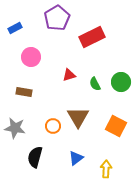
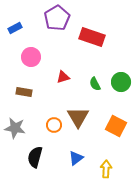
red rectangle: rotated 45 degrees clockwise
red triangle: moved 6 px left, 2 px down
orange circle: moved 1 px right, 1 px up
